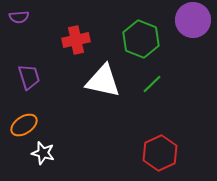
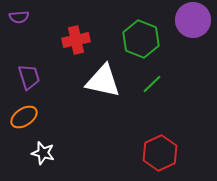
orange ellipse: moved 8 px up
